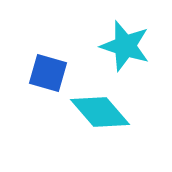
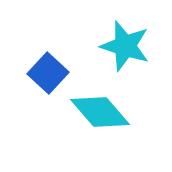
blue square: rotated 27 degrees clockwise
